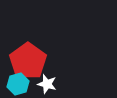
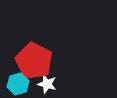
red pentagon: moved 6 px right; rotated 9 degrees counterclockwise
